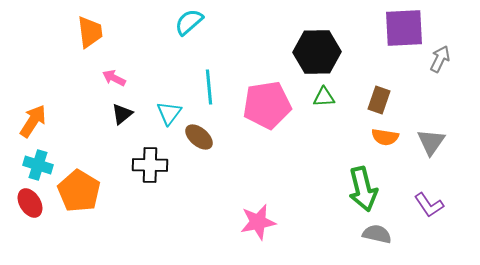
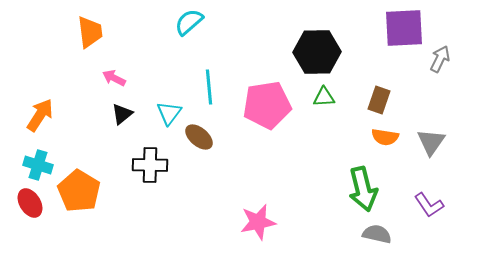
orange arrow: moved 7 px right, 6 px up
